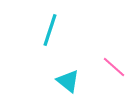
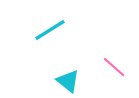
cyan line: rotated 40 degrees clockwise
